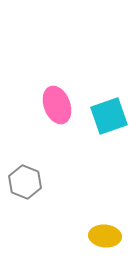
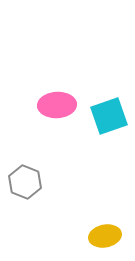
pink ellipse: rotated 72 degrees counterclockwise
yellow ellipse: rotated 16 degrees counterclockwise
